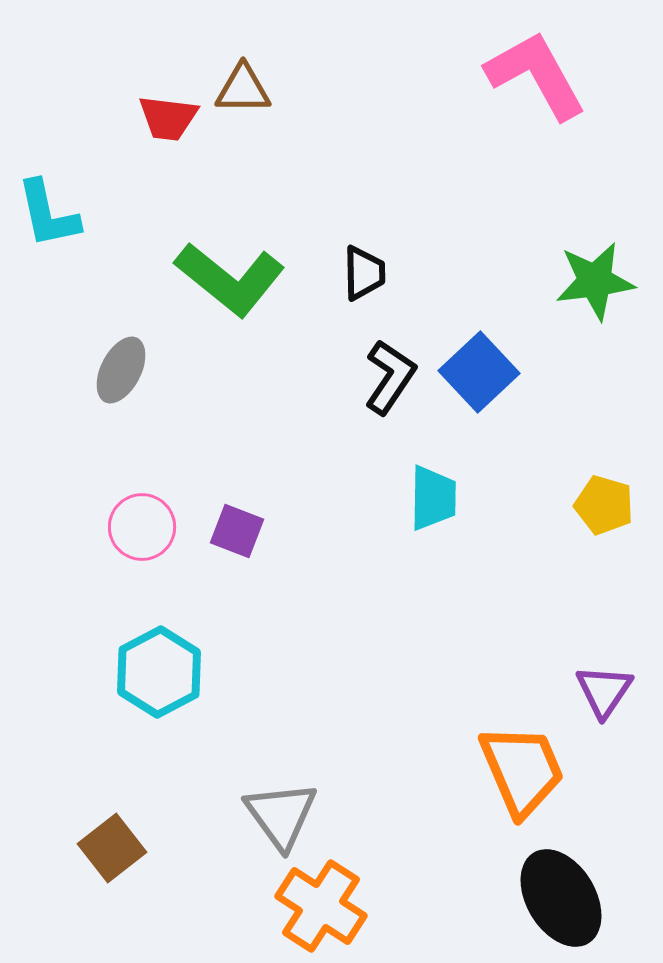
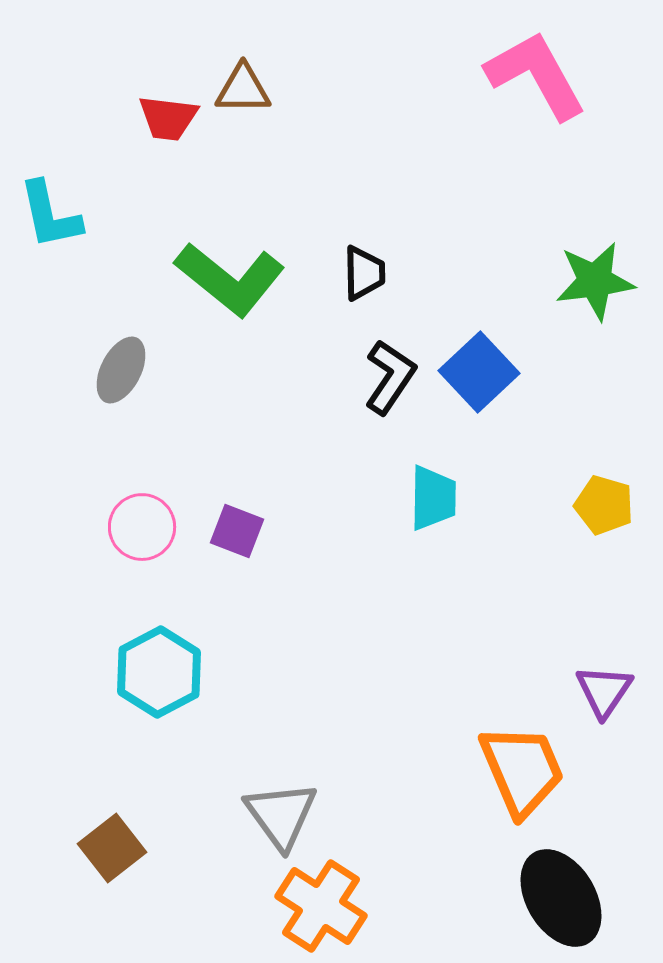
cyan L-shape: moved 2 px right, 1 px down
